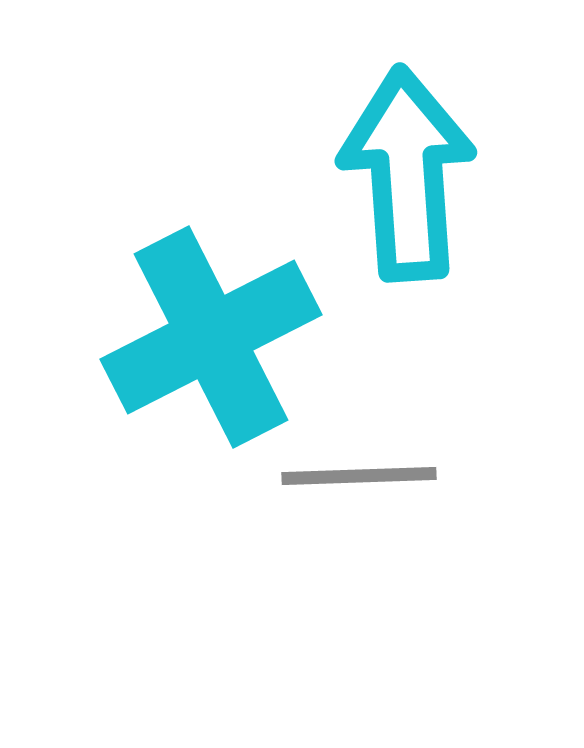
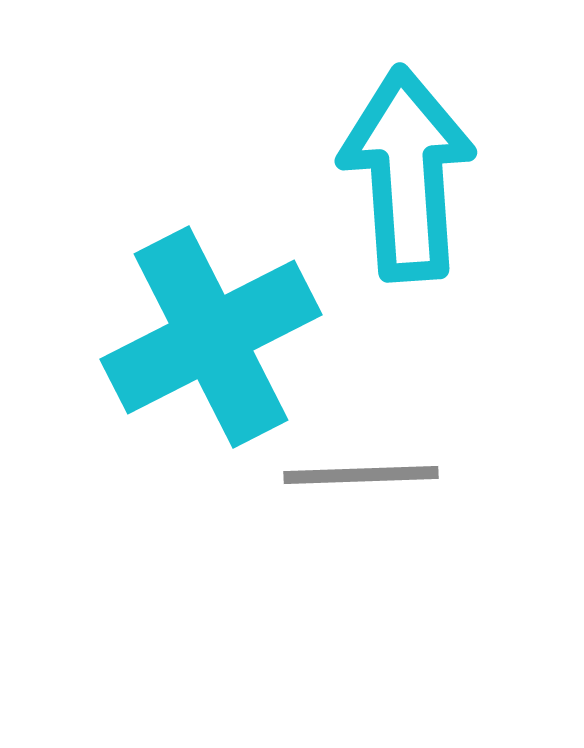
gray line: moved 2 px right, 1 px up
